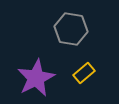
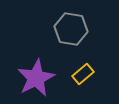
yellow rectangle: moved 1 px left, 1 px down
